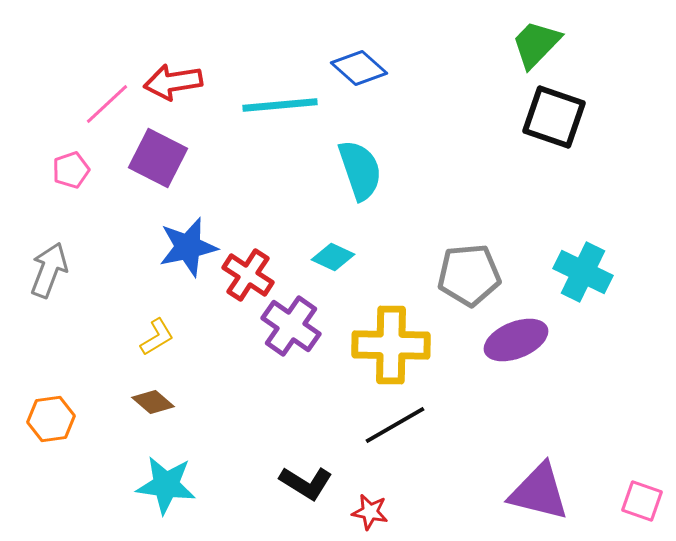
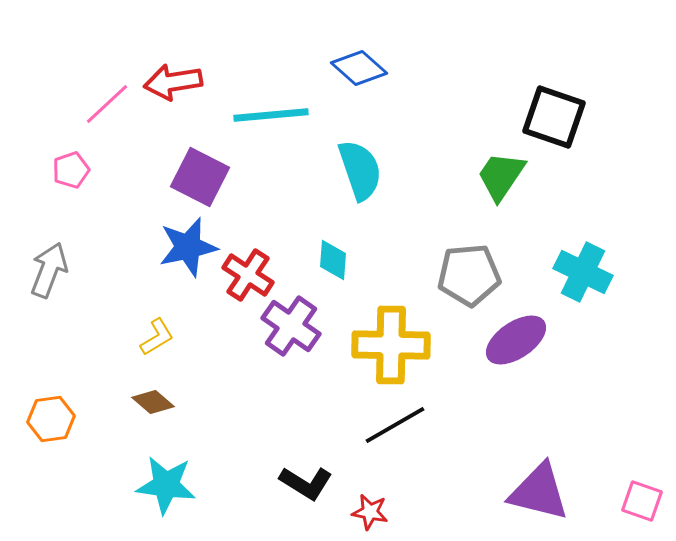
green trapezoid: moved 35 px left, 132 px down; rotated 10 degrees counterclockwise
cyan line: moved 9 px left, 10 px down
purple square: moved 42 px right, 19 px down
cyan diamond: moved 3 px down; rotated 69 degrees clockwise
purple ellipse: rotated 12 degrees counterclockwise
